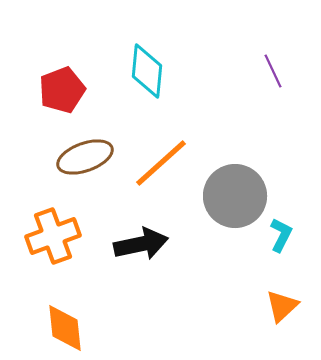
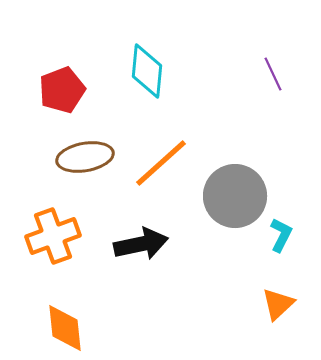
purple line: moved 3 px down
brown ellipse: rotated 10 degrees clockwise
orange triangle: moved 4 px left, 2 px up
